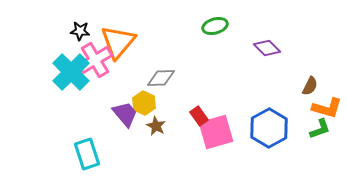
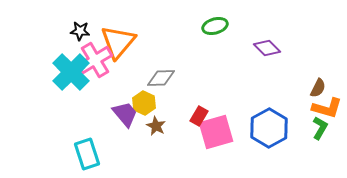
brown semicircle: moved 8 px right, 2 px down
red rectangle: rotated 66 degrees clockwise
green L-shape: moved 1 px up; rotated 40 degrees counterclockwise
